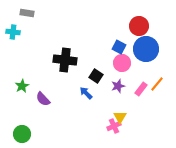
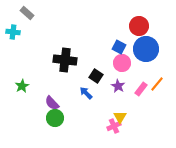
gray rectangle: rotated 32 degrees clockwise
purple star: rotated 24 degrees counterclockwise
purple semicircle: moved 9 px right, 4 px down
green circle: moved 33 px right, 16 px up
